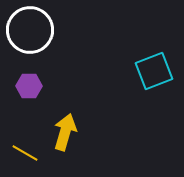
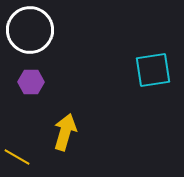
cyan square: moved 1 px left, 1 px up; rotated 12 degrees clockwise
purple hexagon: moved 2 px right, 4 px up
yellow line: moved 8 px left, 4 px down
